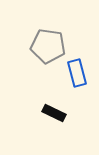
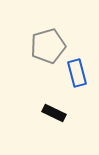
gray pentagon: rotated 24 degrees counterclockwise
